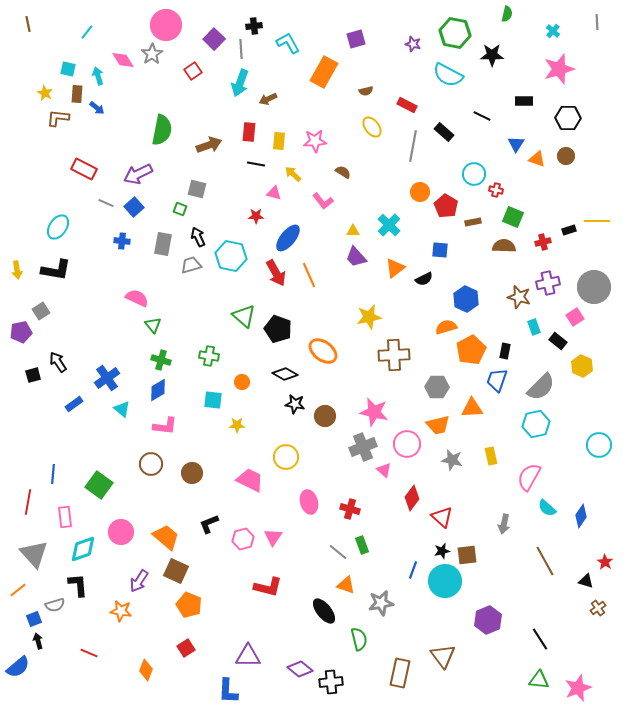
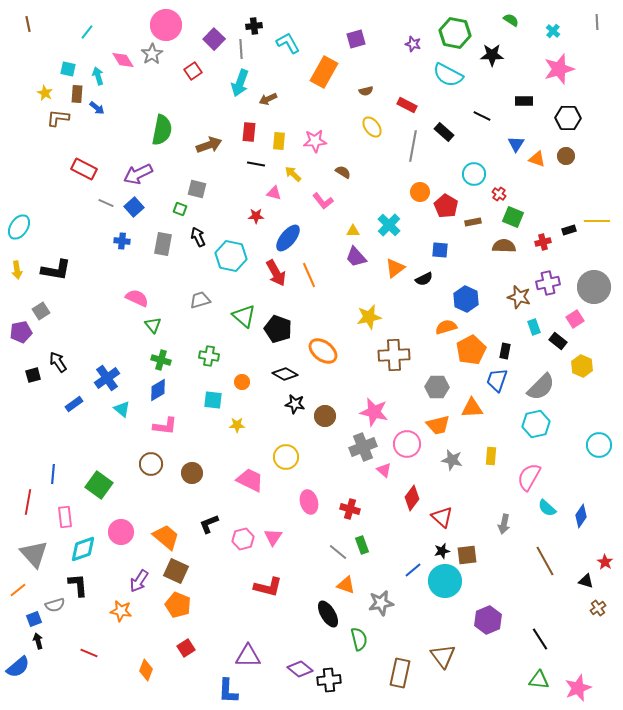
green semicircle at (507, 14): moved 4 px right, 6 px down; rotated 70 degrees counterclockwise
red cross at (496, 190): moved 3 px right, 4 px down; rotated 24 degrees clockwise
cyan ellipse at (58, 227): moved 39 px left
gray trapezoid at (191, 265): moved 9 px right, 35 px down
pink square at (575, 317): moved 2 px down
yellow rectangle at (491, 456): rotated 18 degrees clockwise
blue line at (413, 570): rotated 30 degrees clockwise
orange pentagon at (189, 605): moved 11 px left
black ellipse at (324, 611): moved 4 px right, 3 px down; rotated 8 degrees clockwise
black cross at (331, 682): moved 2 px left, 2 px up
